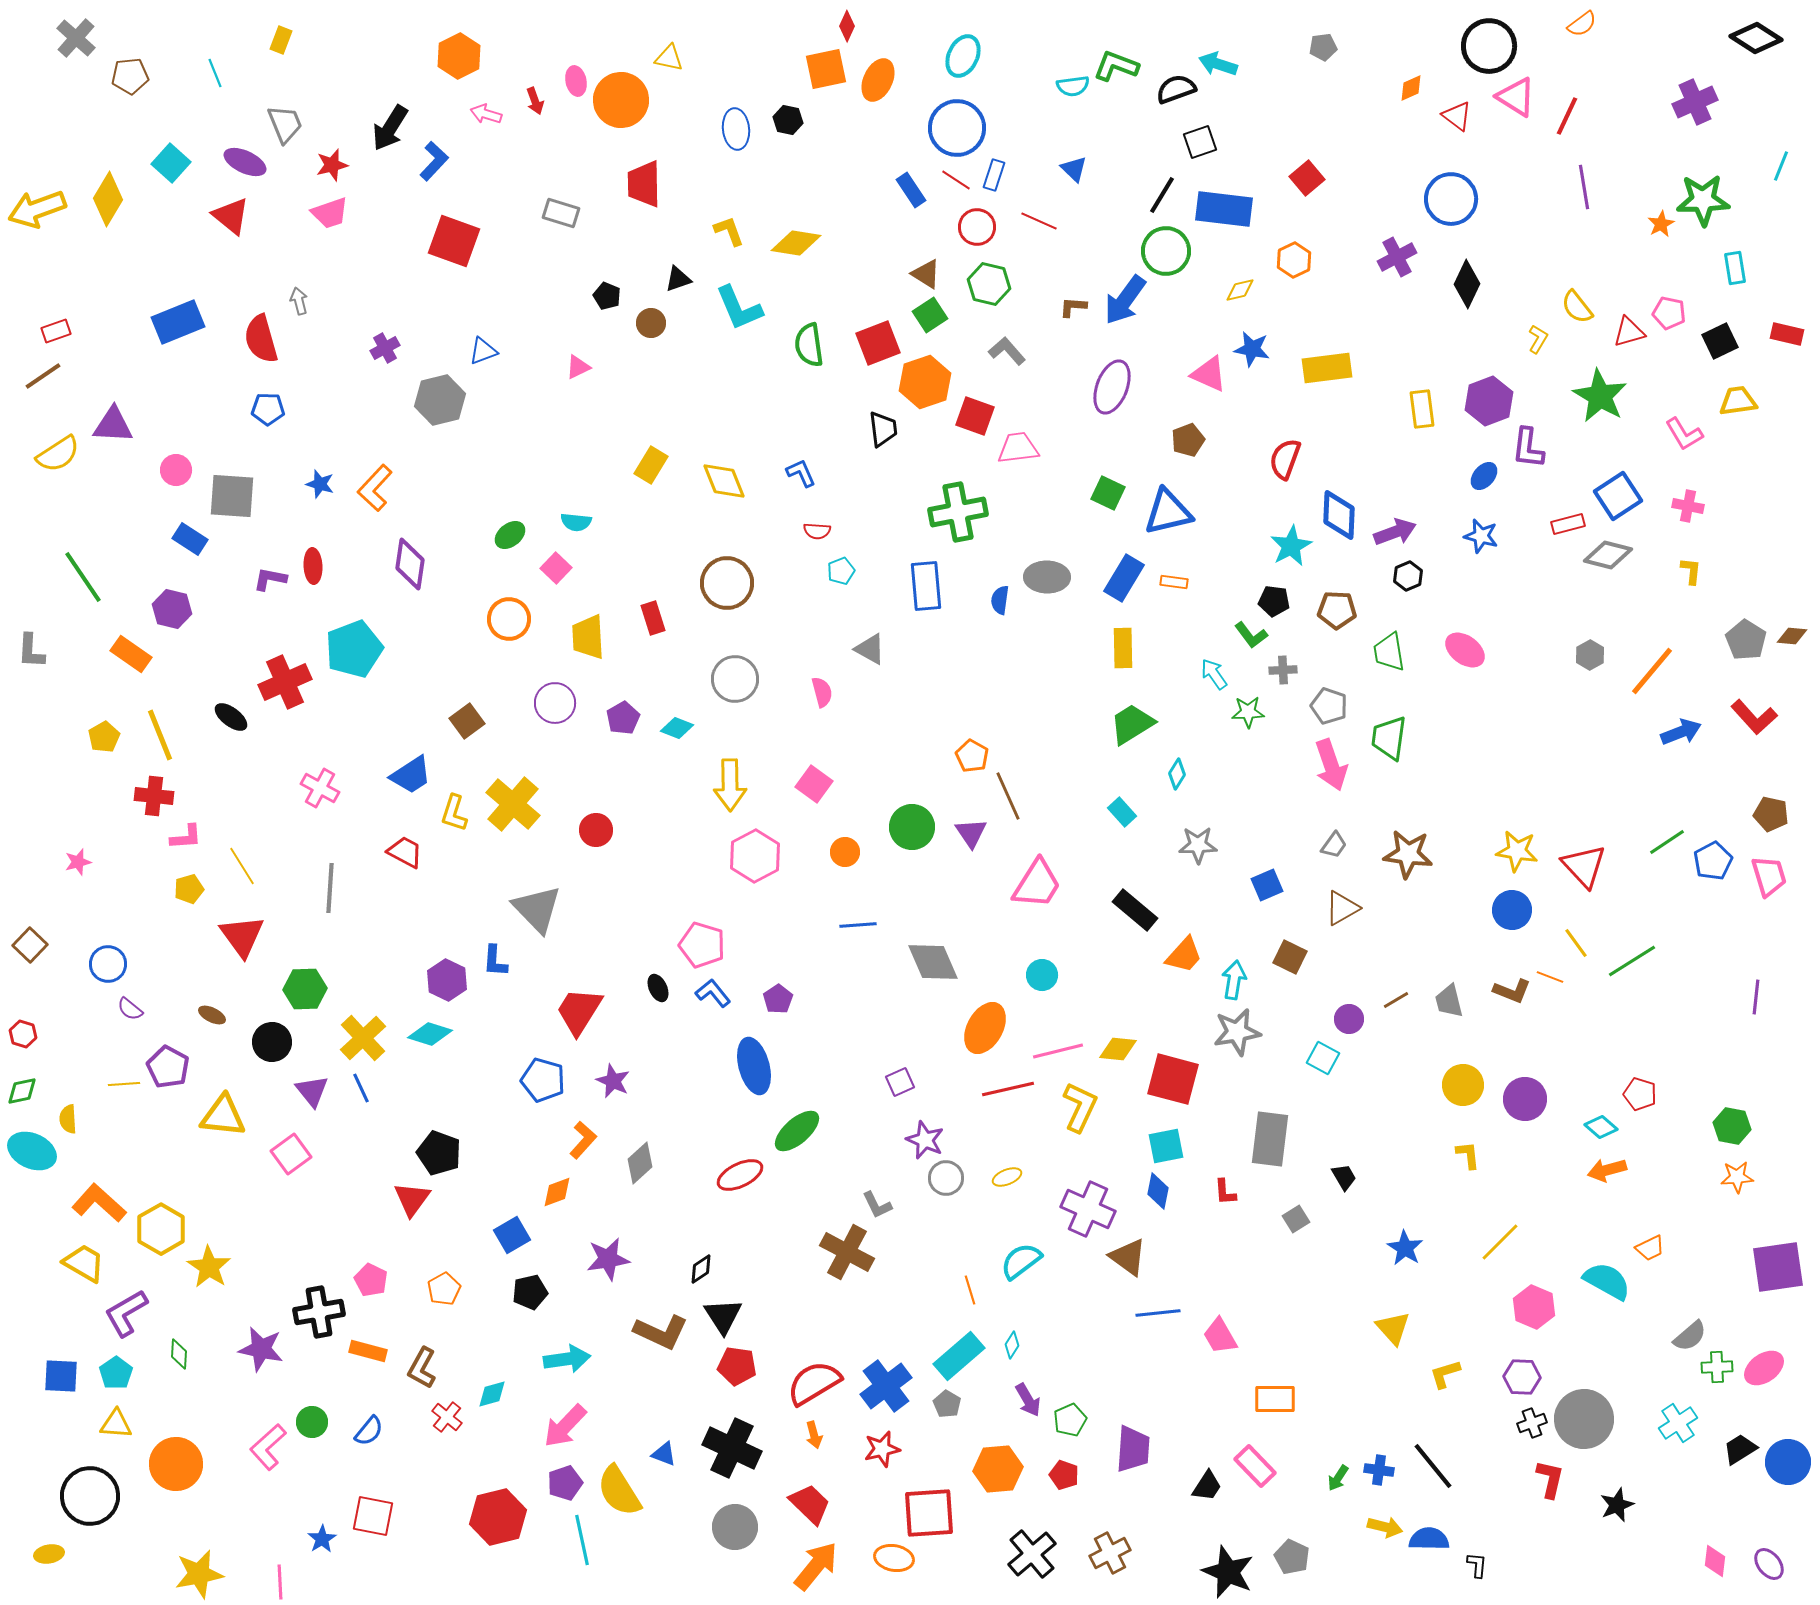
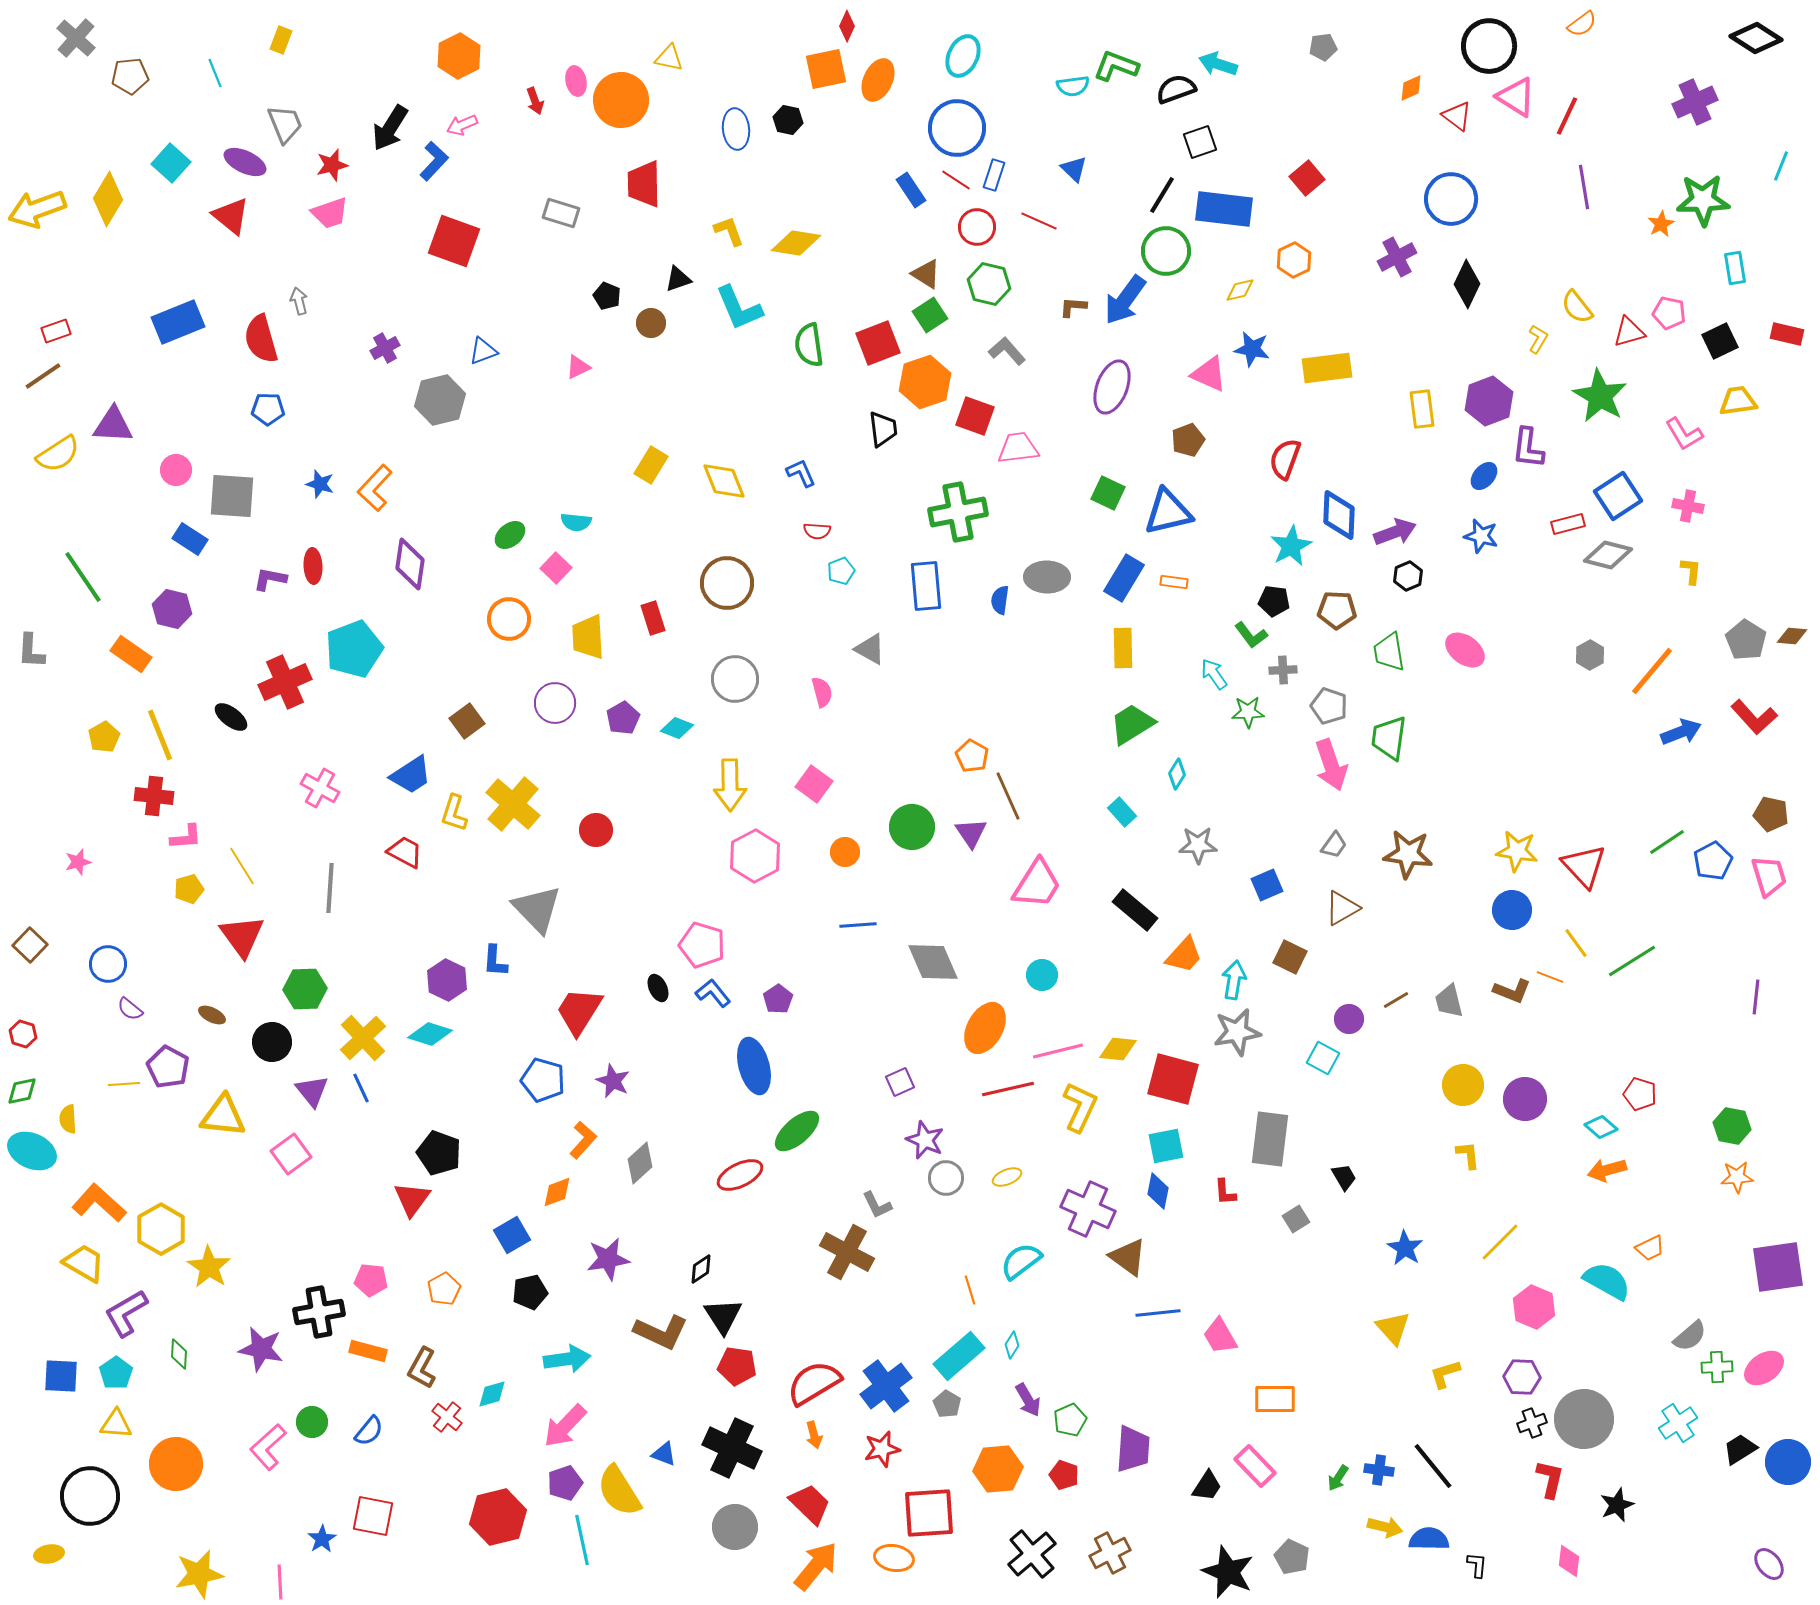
pink arrow at (486, 114): moved 24 px left, 11 px down; rotated 40 degrees counterclockwise
pink pentagon at (371, 1280): rotated 20 degrees counterclockwise
pink diamond at (1715, 1561): moved 146 px left
